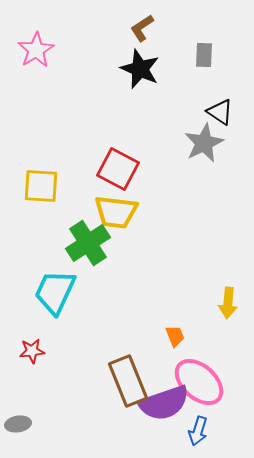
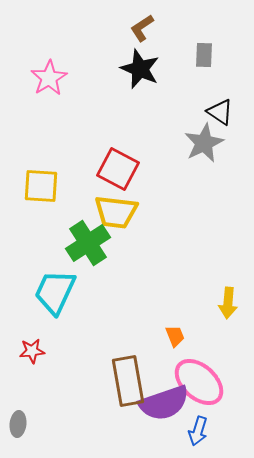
pink star: moved 13 px right, 28 px down
brown rectangle: rotated 12 degrees clockwise
gray ellipse: rotated 75 degrees counterclockwise
